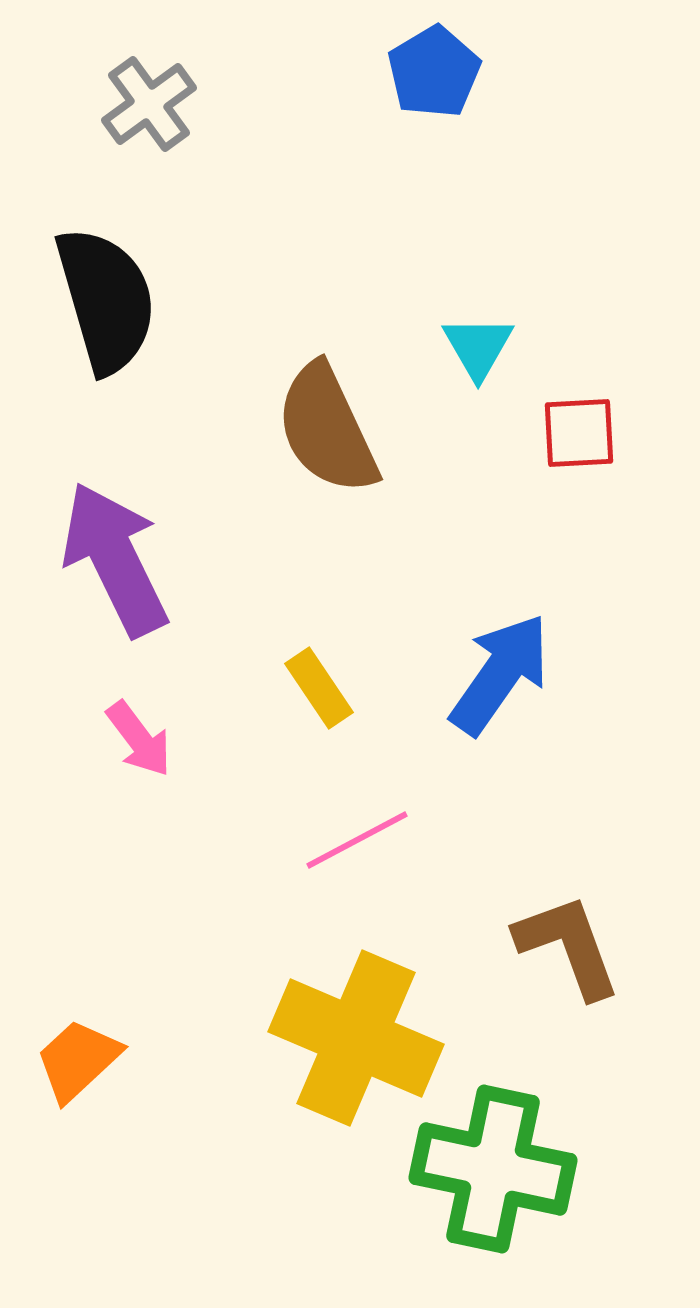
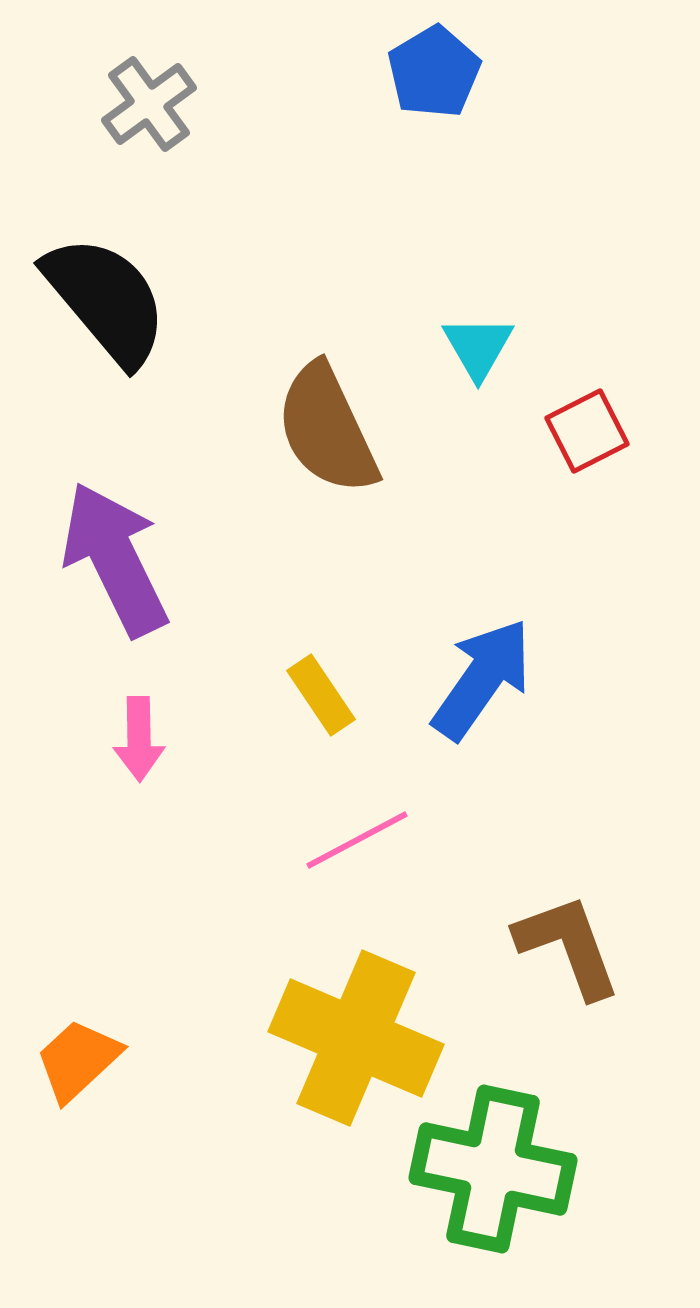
black semicircle: rotated 24 degrees counterclockwise
red square: moved 8 px right, 2 px up; rotated 24 degrees counterclockwise
blue arrow: moved 18 px left, 5 px down
yellow rectangle: moved 2 px right, 7 px down
pink arrow: rotated 36 degrees clockwise
